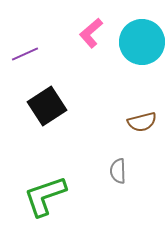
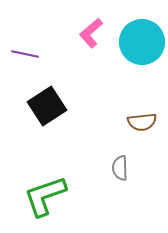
purple line: rotated 36 degrees clockwise
brown semicircle: rotated 8 degrees clockwise
gray semicircle: moved 2 px right, 3 px up
